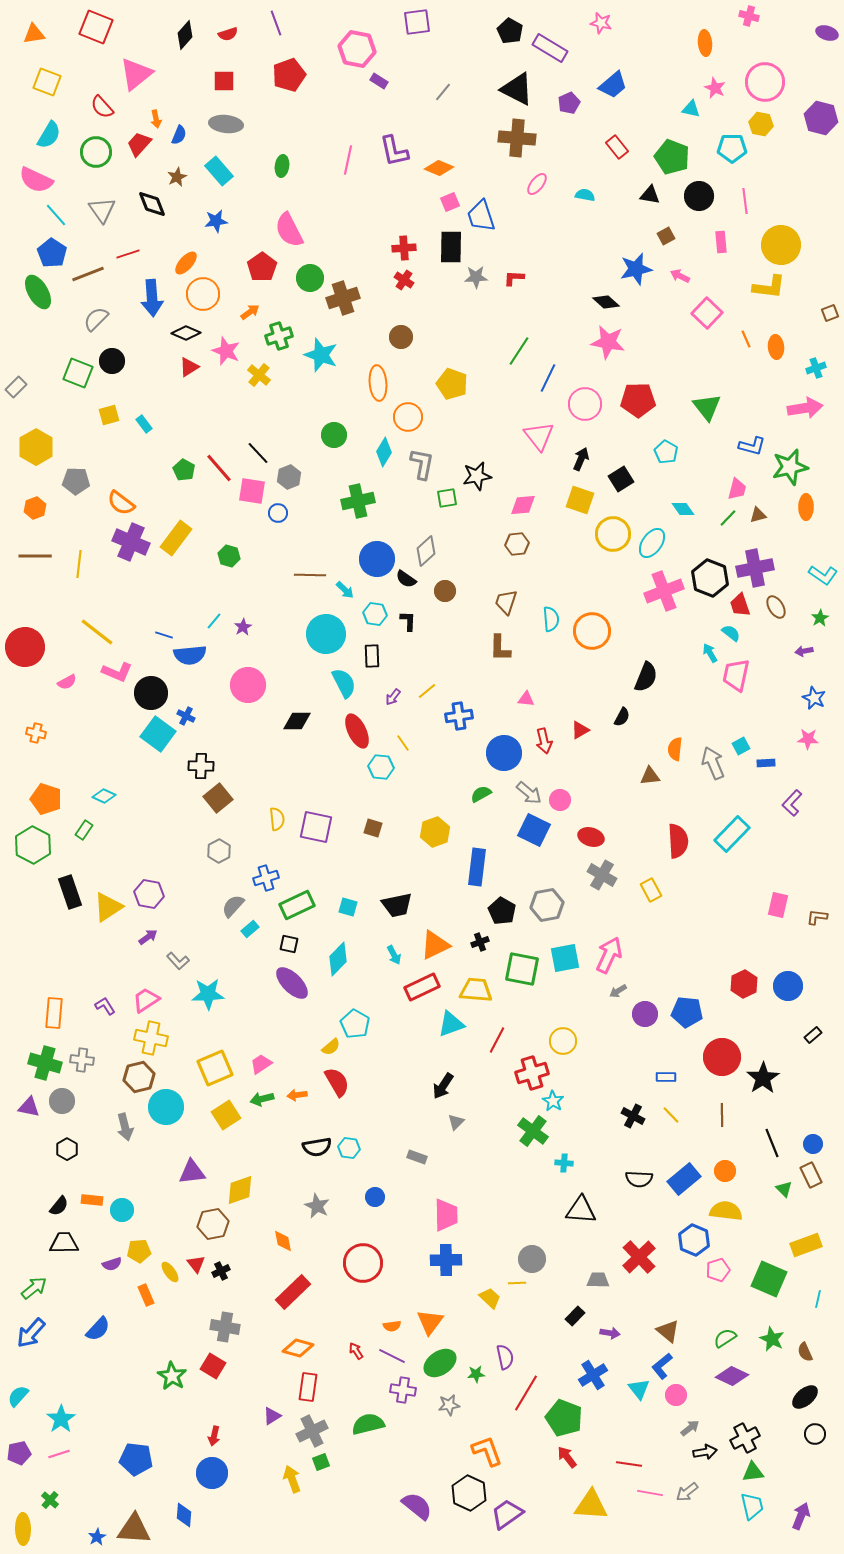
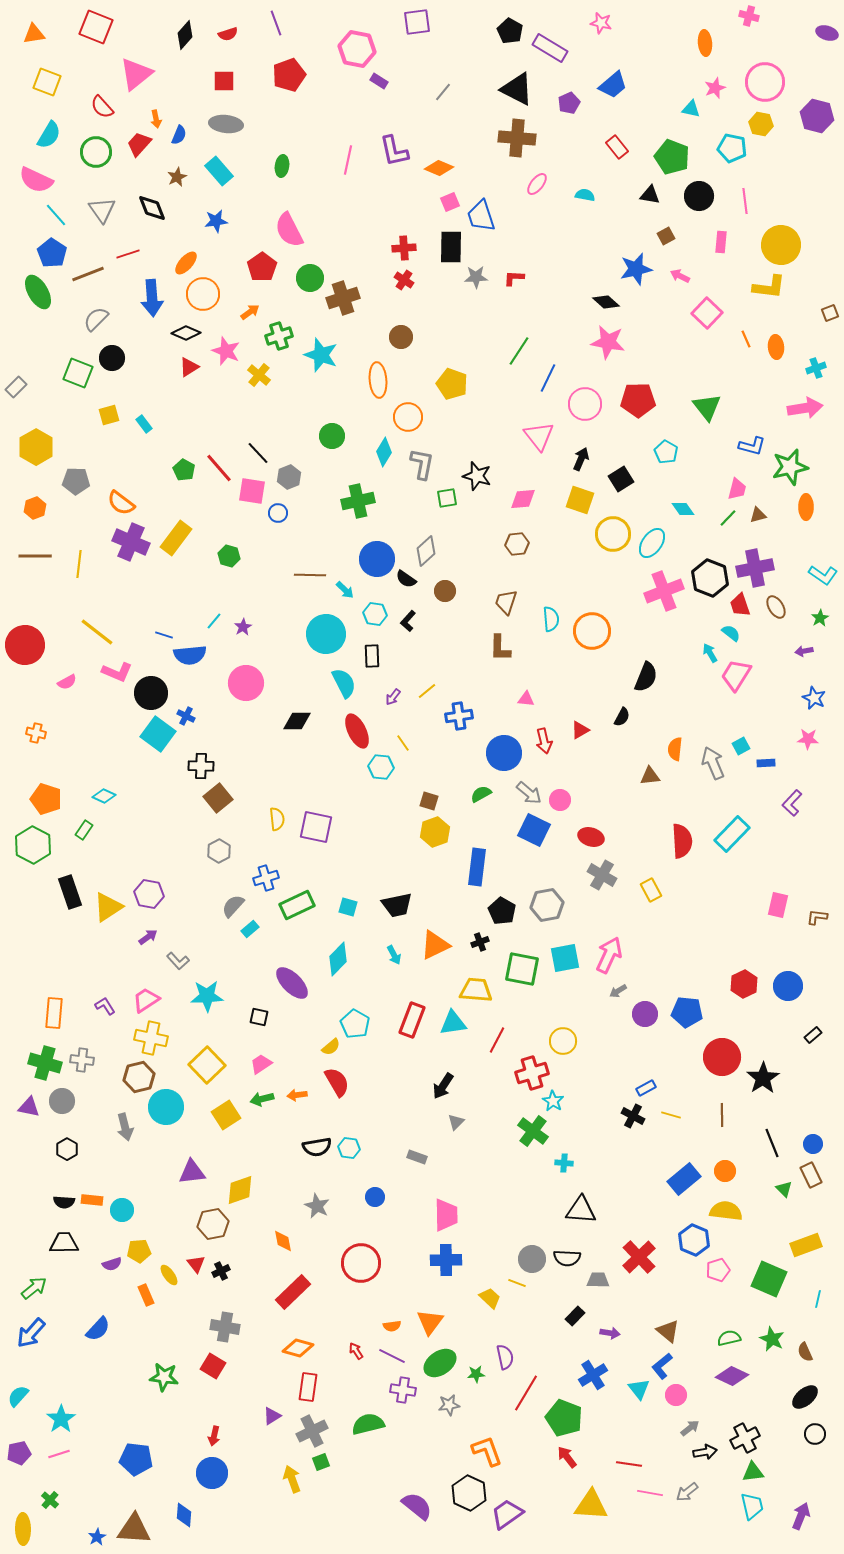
pink star at (715, 88): rotated 25 degrees clockwise
purple hexagon at (821, 118): moved 4 px left, 2 px up
cyan pentagon at (732, 148): rotated 12 degrees clockwise
black diamond at (152, 204): moved 4 px down
pink rectangle at (721, 242): rotated 10 degrees clockwise
black circle at (112, 361): moved 3 px up
orange ellipse at (378, 383): moved 3 px up
green circle at (334, 435): moved 2 px left, 1 px down
black star at (477, 476): rotated 28 degrees clockwise
pink diamond at (523, 505): moved 6 px up
black L-shape at (408, 621): rotated 140 degrees counterclockwise
red circle at (25, 647): moved 2 px up
pink trapezoid at (736, 675): rotated 20 degrees clockwise
pink circle at (248, 685): moved 2 px left, 2 px up
brown square at (373, 828): moved 56 px right, 27 px up
red semicircle at (678, 841): moved 4 px right
black square at (289, 944): moved 30 px left, 73 px down
red rectangle at (422, 987): moved 10 px left, 33 px down; rotated 44 degrees counterclockwise
cyan star at (208, 994): moved 1 px left, 2 px down
cyan triangle at (451, 1024): moved 2 px right, 1 px up; rotated 12 degrees clockwise
yellow square at (215, 1068): moved 8 px left, 3 px up; rotated 21 degrees counterclockwise
blue rectangle at (666, 1077): moved 20 px left, 11 px down; rotated 30 degrees counterclockwise
yellow line at (671, 1115): rotated 30 degrees counterclockwise
black semicircle at (639, 1179): moved 72 px left, 79 px down
black semicircle at (59, 1206): moved 5 px right, 4 px up; rotated 55 degrees clockwise
red circle at (363, 1263): moved 2 px left
yellow ellipse at (170, 1272): moved 1 px left, 3 px down
yellow line at (517, 1283): rotated 24 degrees clockwise
green semicircle at (725, 1338): moved 4 px right; rotated 20 degrees clockwise
green star at (172, 1376): moved 8 px left, 1 px down; rotated 24 degrees counterclockwise
